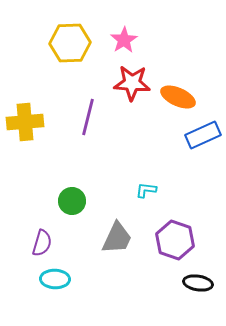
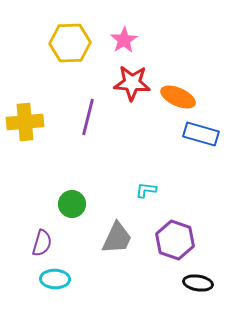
blue rectangle: moved 2 px left, 1 px up; rotated 40 degrees clockwise
green circle: moved 3 px down
